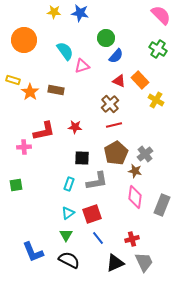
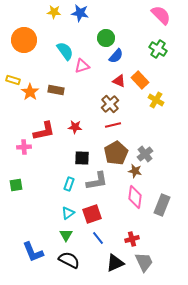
red line: moved 1 px left
